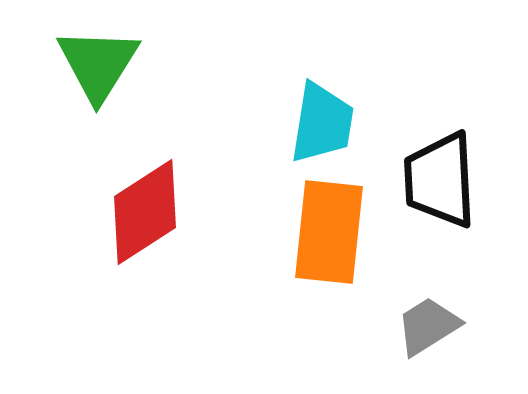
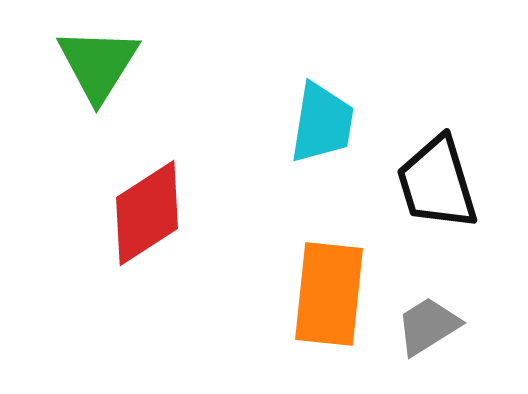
black trapezoid: moved 3 px left, 3 px down; rotated 14 degrees counterclockwise
red diamond: moved 2 px right, 1 px down
orange rectangle: moved 62 px down
